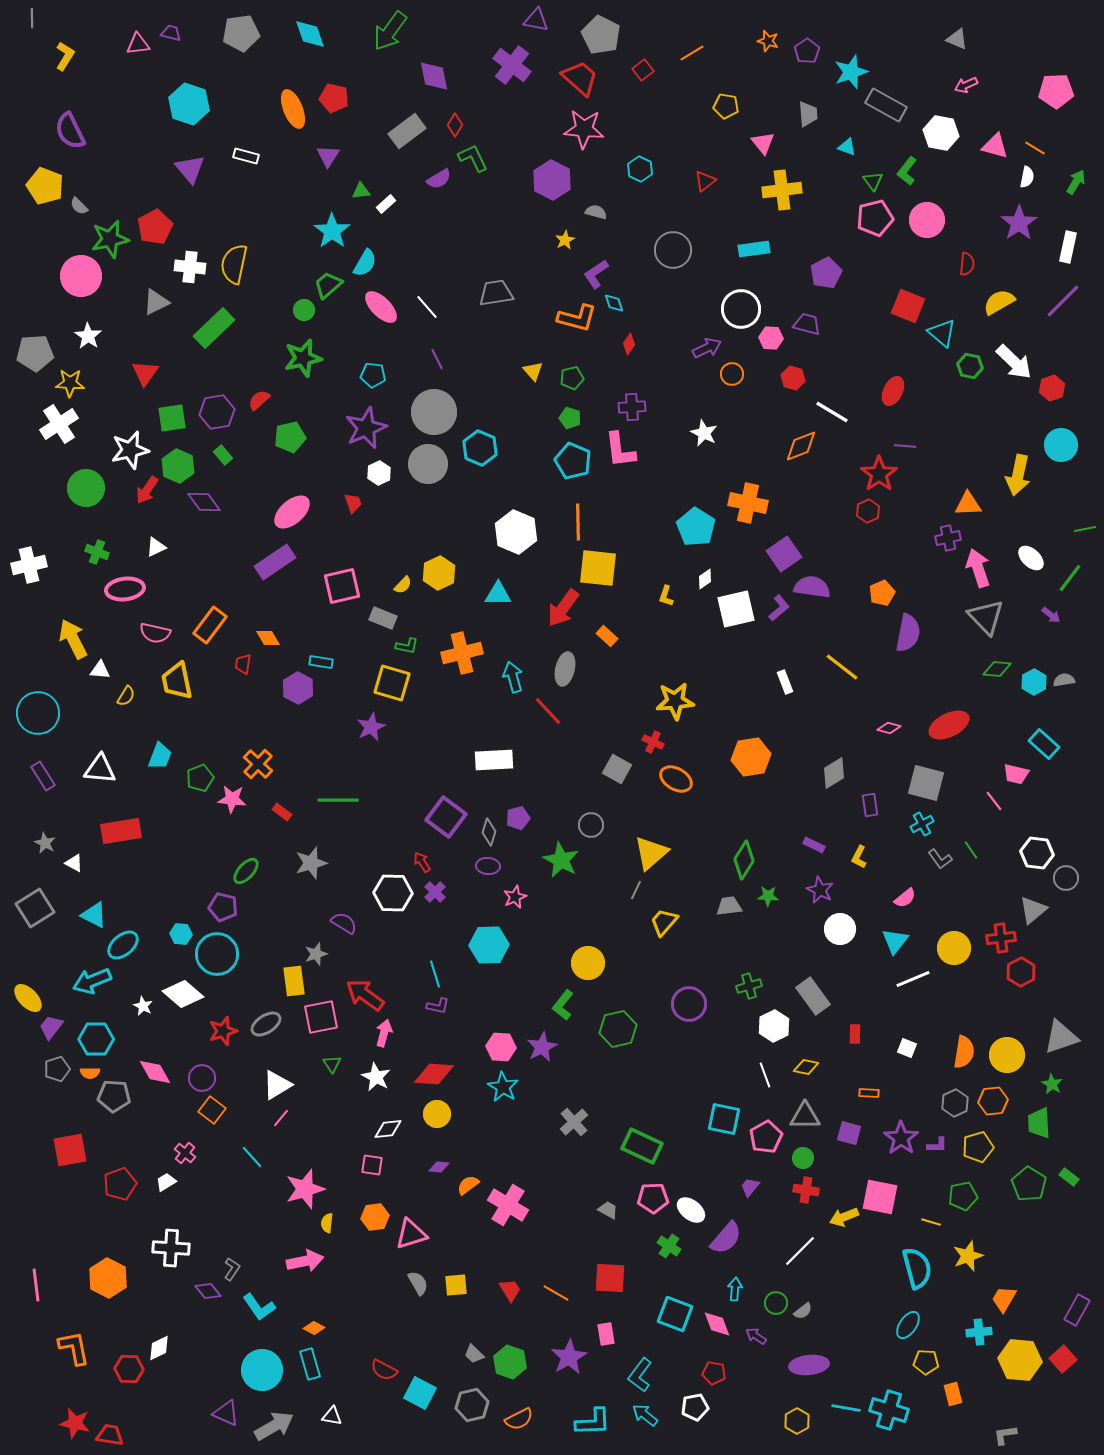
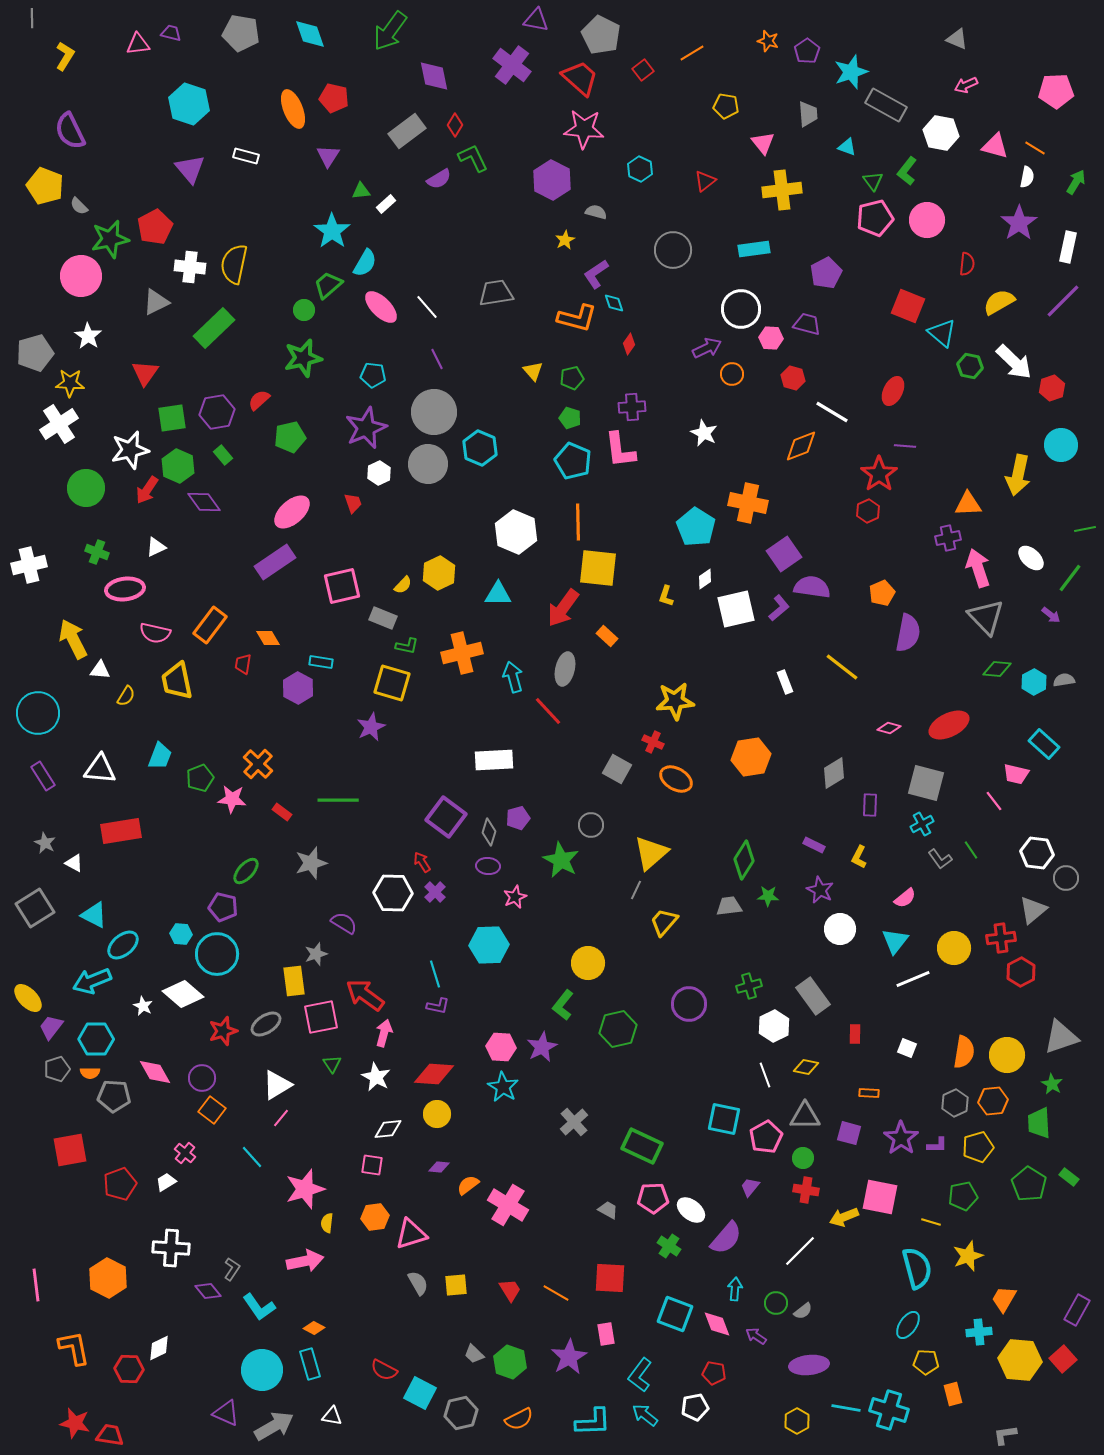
gray pentagon at (241, 33): rotated 18 degrees clockwise
gray pentagon at (35, 353): rotated 12 degrees counterclockwise
purple rectangle at (870, 805): rotated 10 degrees clockwise
gray hexagon at (472, 1405): moved 11 px left, 8 px down
